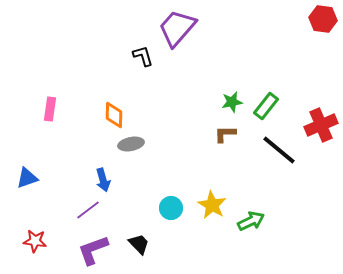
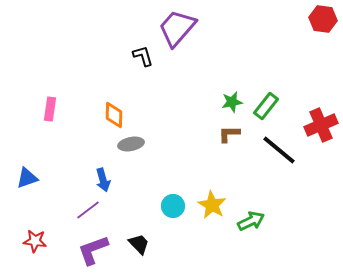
brown L-shape: moved 4 px right
cyan circle: moved 2 px right, 2 px up
